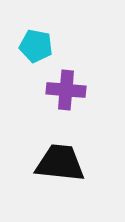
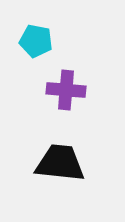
cyan pentagon: moved 5 px up
